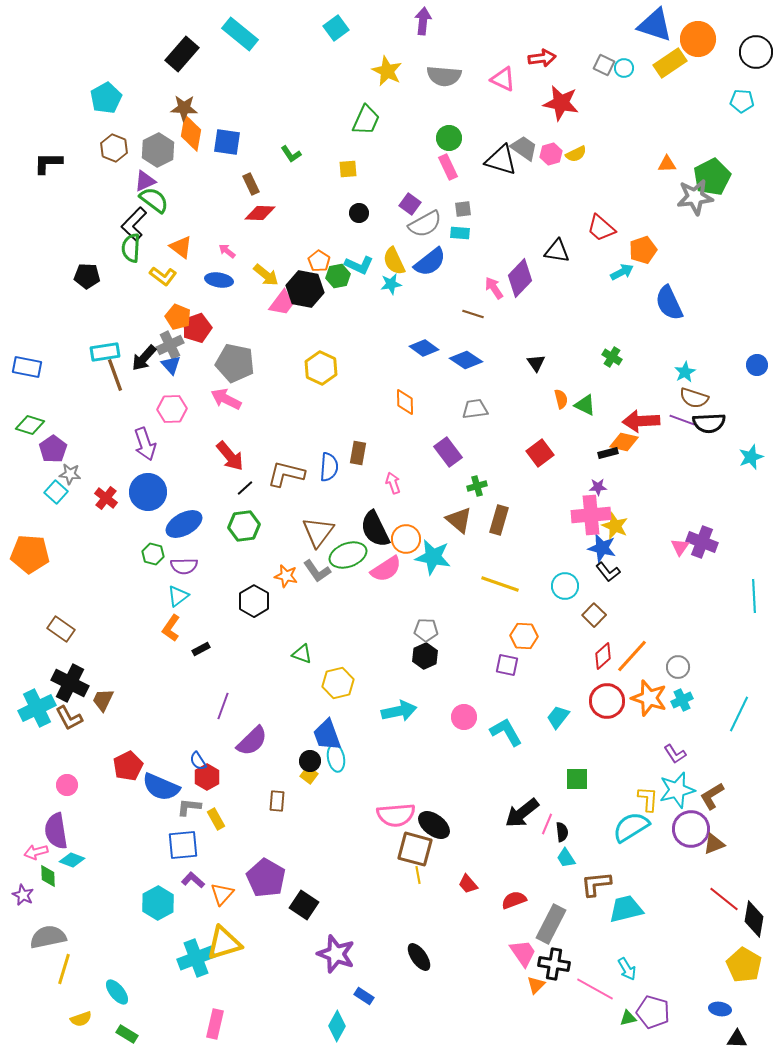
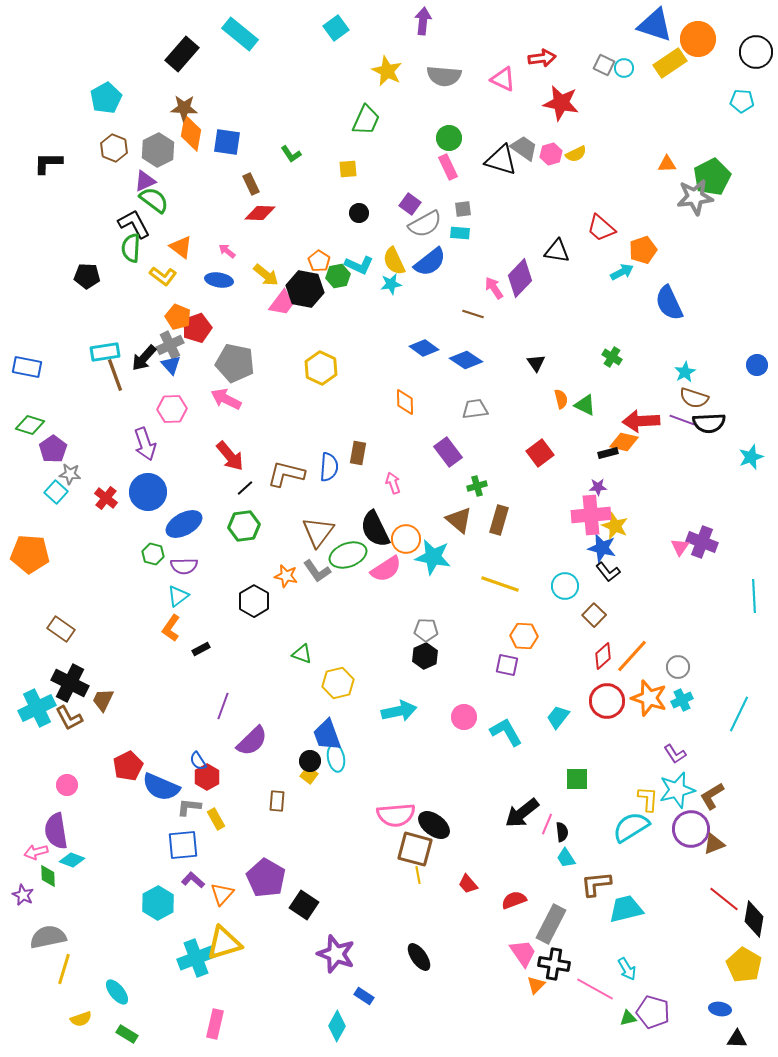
black L-shape at (134, 224): rotated 108 degrees clockwise
